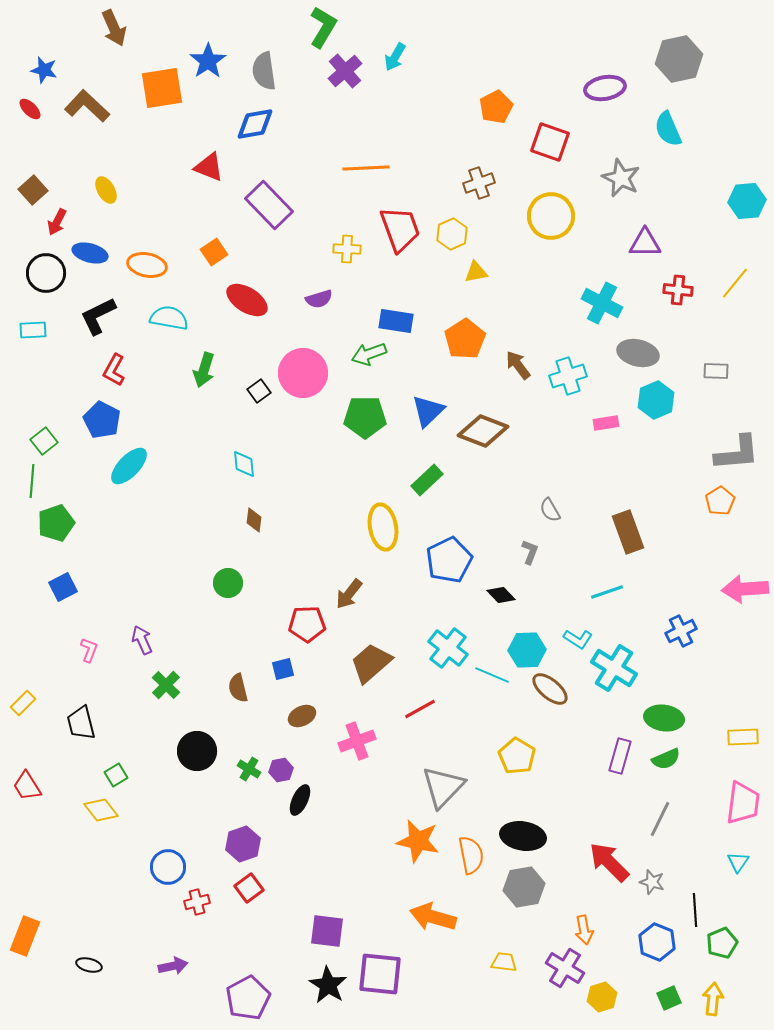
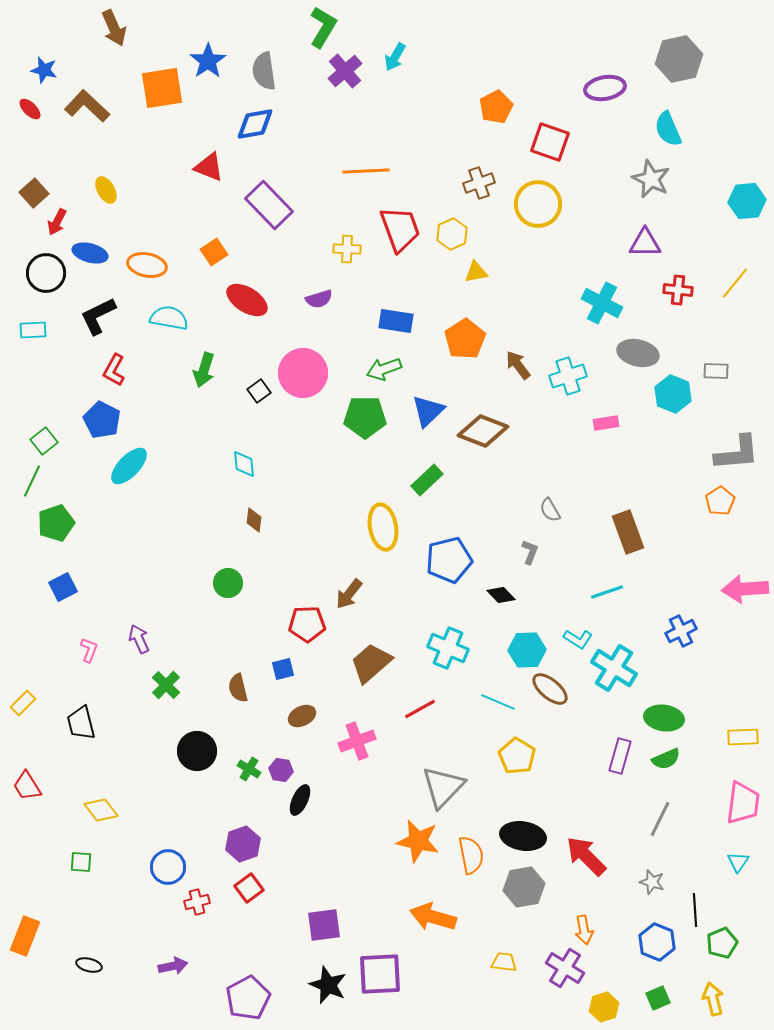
orange line at (366, 168): moved 3 px down
gray star at (621, 178): moved 30 px right, 1 px down
brown square at (33, 190): moved 1 px right, 3 px down
yellow circle at (551, 216): moved 13 px left, 12 px up
green arrow at (369, 354): moved 15 px right, 15 px down
cyan hexagon at (656, 400): moved 17 px right, 6 px up; rotated 15 degrees counterclockwise
green line at (32, 481): rotated 20 degrees clockwise
blue pentagon at (449, 560): rotated 12 degrees clockwise
purple arrow at (142, 640): moved 3 px left, 1 px up
cyan cross at (448, 648): rotated 15 degrees counterclockwise
cyan line at (492, 675): moved 6 px right, 27 px down
purple hexagon at (281, 770): rotated 20 degrees clockwise
green square at (116, 775): moved 35 px left, 87 px down; rotated 35 degrees clockwise
red arrow at (609, 862): moved 23 px left, 6 px up
purple square at (327, 931): moved 3 px left, 6 px up; rotated 15 degrees counterclockwise
purple square at (380, 974): rotated 9 degrees counterclockwise
black star at (328, 985): rotated 9 degrees counterclockwise
yellow hexagon at (602, 997): moved 2 px right, 10 px down
green square at (669, 998): moved 11 px left
yellow arrow at (713, 999): rotated 20 degrees counterclockwise
